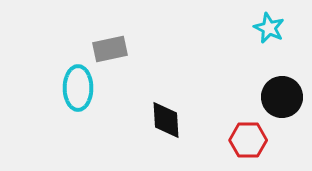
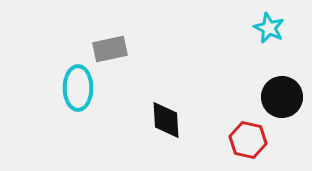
red hexagon: rotated 12 degrees clockwise
